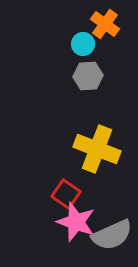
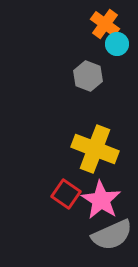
cyan circle: moved 34 px right
gray hexagon: rotated 24 degrees clockwise
yellow cross: moved 2 px left
pink star: moved 25 px right, 22 px up; rotated 12 degrees clockwise
